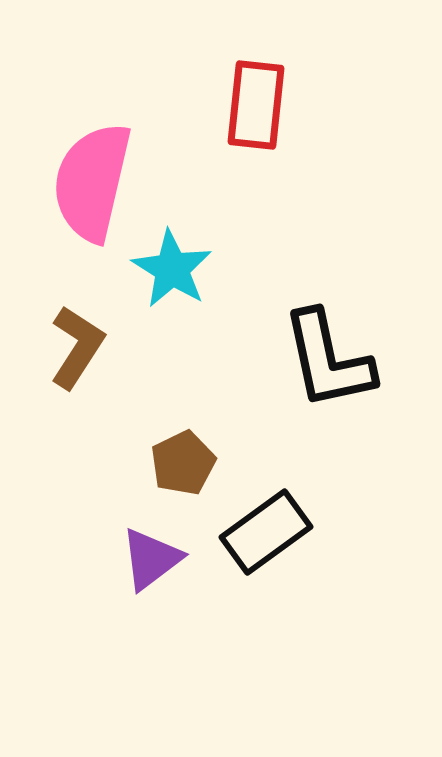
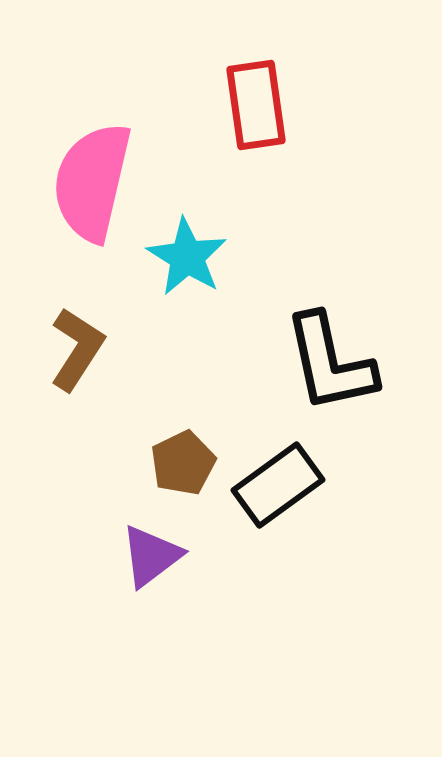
red rectangle: rotated 14 degrees counterclockwise
cyan star: moved 15 px right, 12 px up
brown L-shape: moved 2 px down
black L-shape: moved 2 px right, 3 px down
black rectangle: moved 12 px right, 47 px up
purple triangle: moved 3 px up
